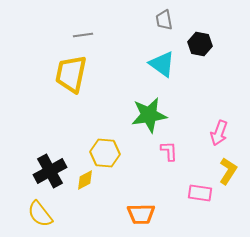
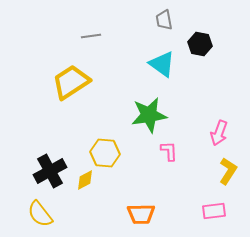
gray line: moved 8 px right, 1 px down
yellow trapezoid: moved 8 px down; rotated 45 degrees clockwise
pink rectangle: moved 14 px right, 18 px down; rotated 15 degrees counterclockwise
